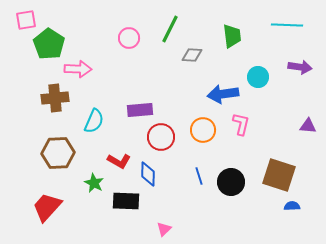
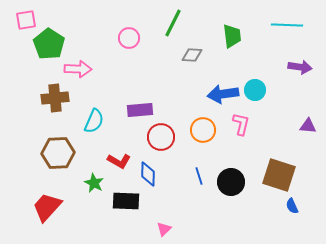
green line: moved 3 px right, 6 px up
cyan circle: moved 3 px left, 13 px down
blue semicircle: rotated 112 degrees counterclockwise
